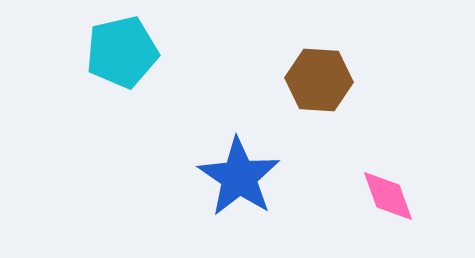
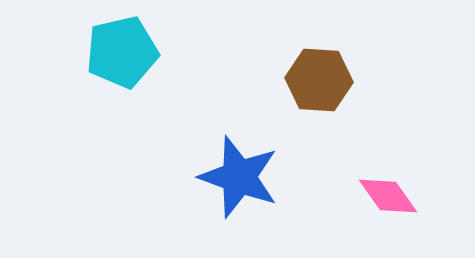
blue star: rotated 14 degrees counterclockwise
pink diamond: rotated 16 degrees counterclockwise
